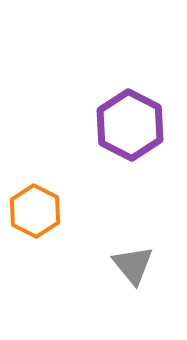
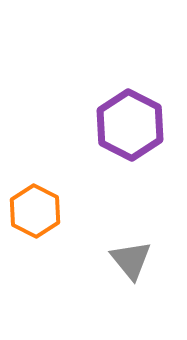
gray triangle: moved 2 px left, 5 px up
